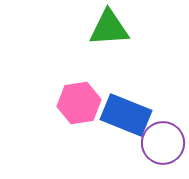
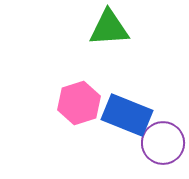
pink hexagon: rotated 9 degrees counterclockwise
blue rectangle: moved 1 px right
